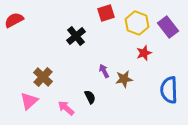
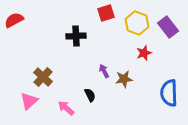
black cross: rotated 36 degrees clockwise
blue semicircle: moved 3 px down
black semicircle: moved 2 px up
